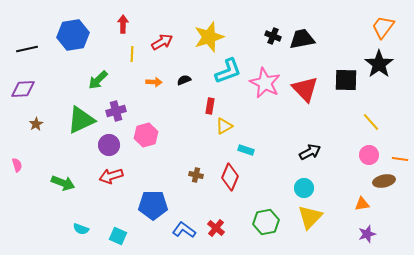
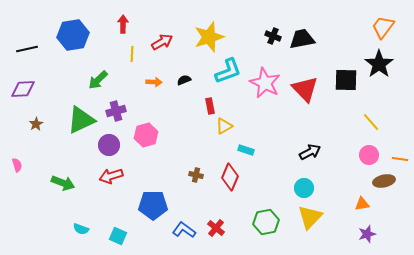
red rectangle at (210, 106): rotated 21 degrees counterclockwise
